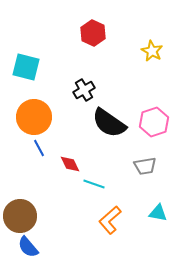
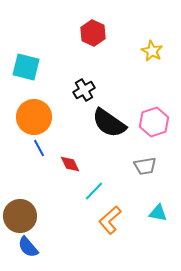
cyan line: moved 7 px down; rotated 65 degrees counterclockwise
